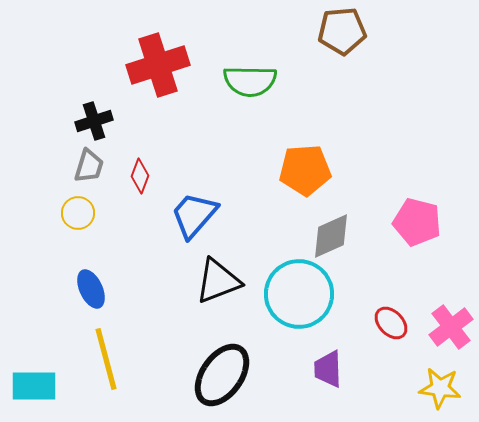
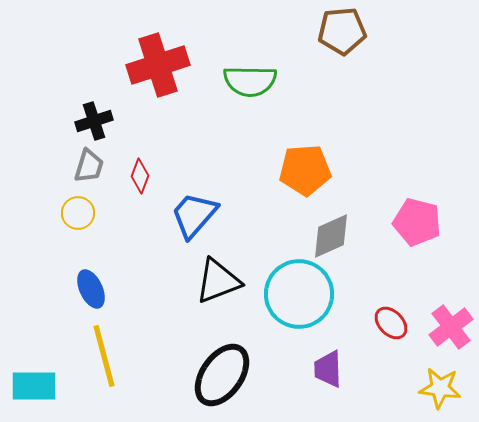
yellow line: moved 2 px left, 3 px up
